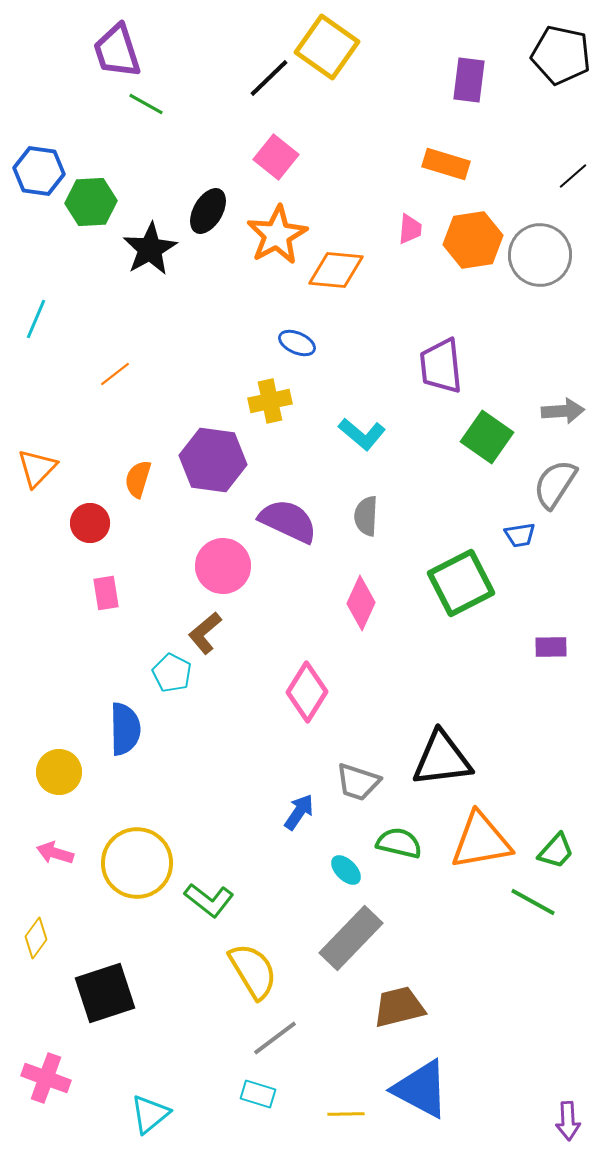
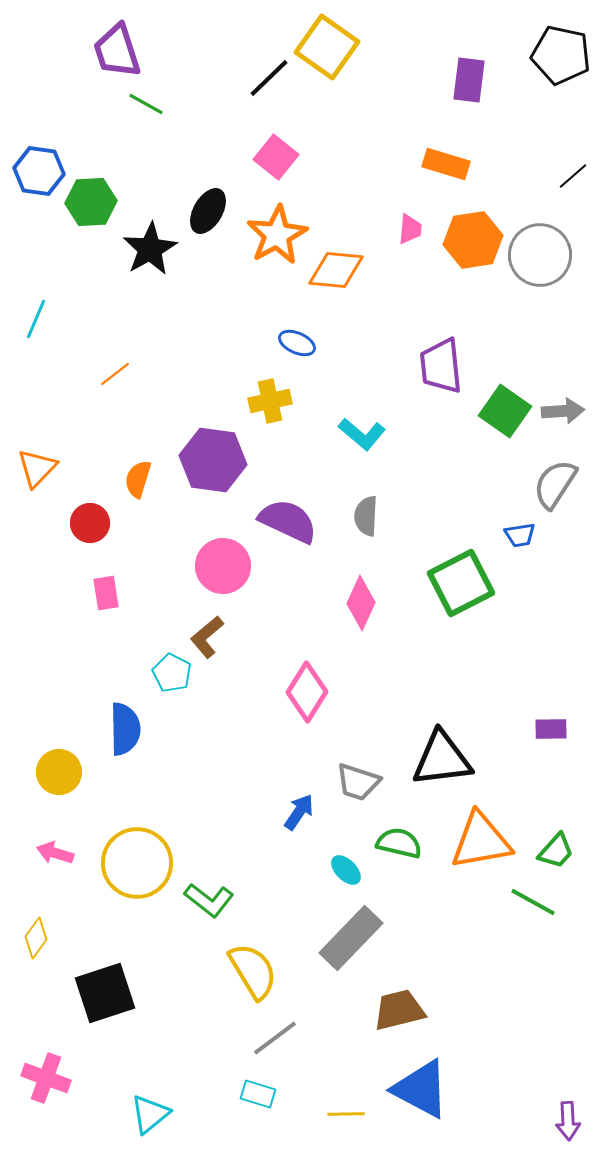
green square at (487, 437): moved 18 px right, 26 px up
brown L-shape at (205, 633): moved 2 px right, 4 px down
purple rectangle at (551, 647): moved 82 px down
brown trapezoid at (399, 1007): moved 3 px down
